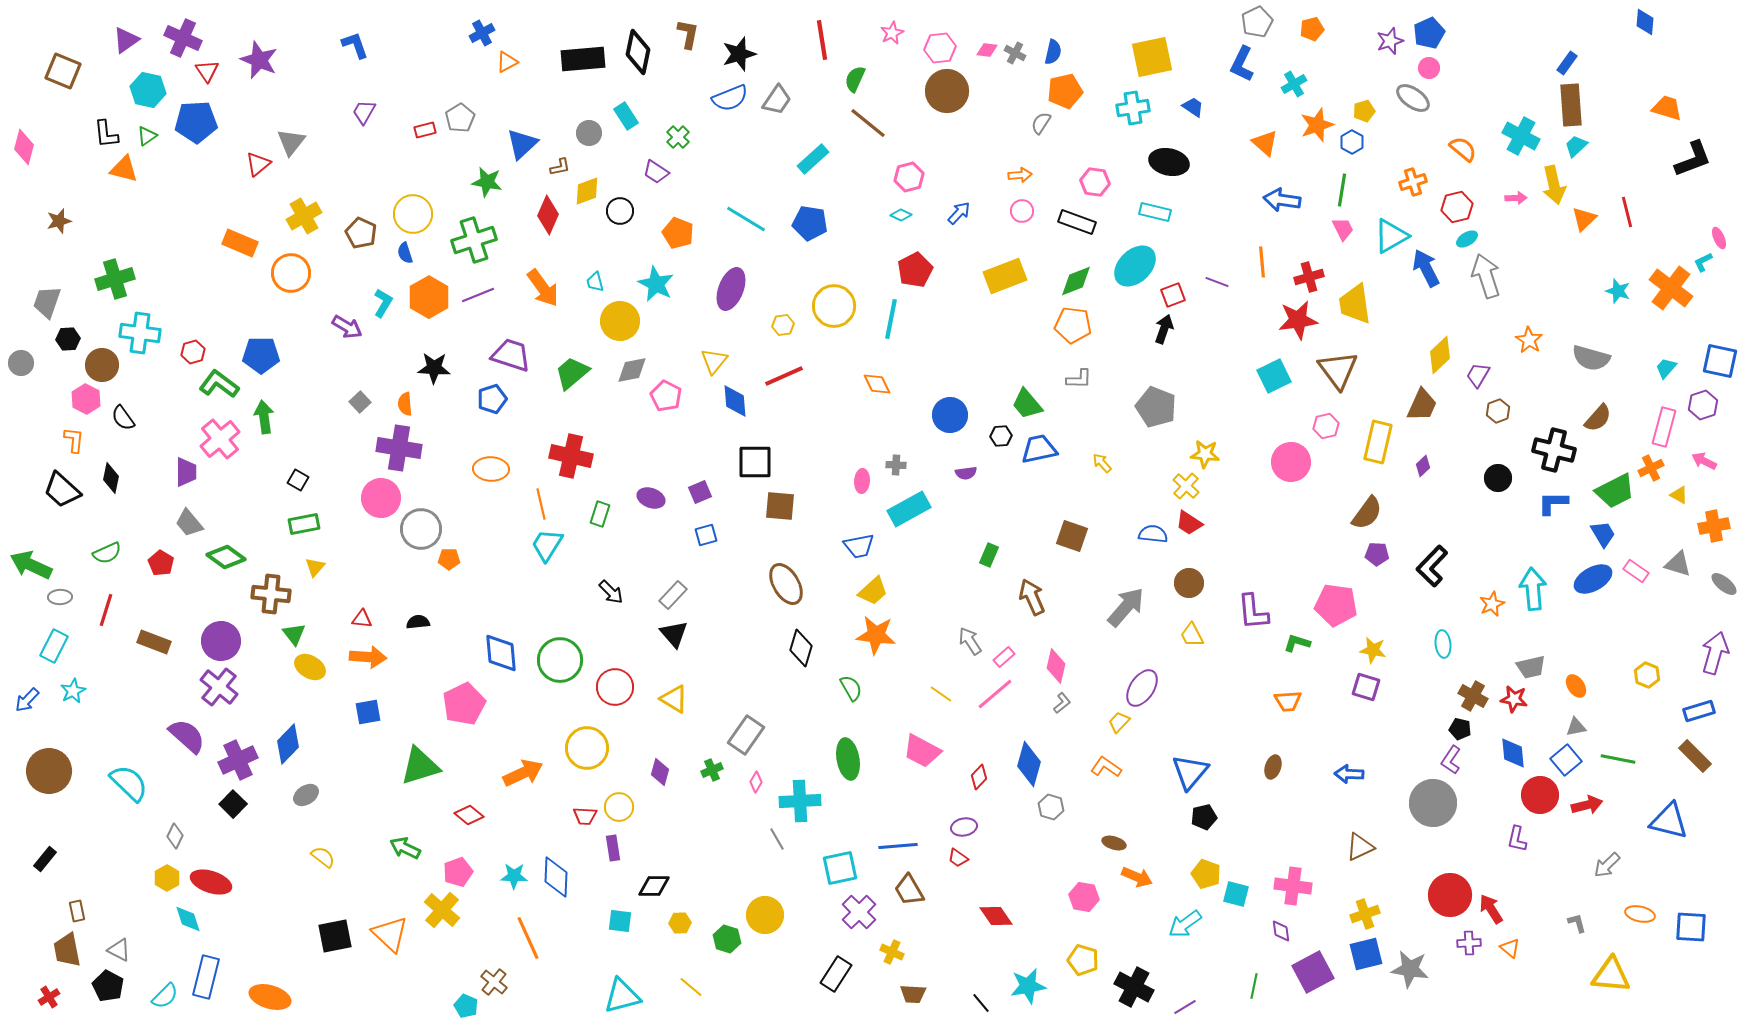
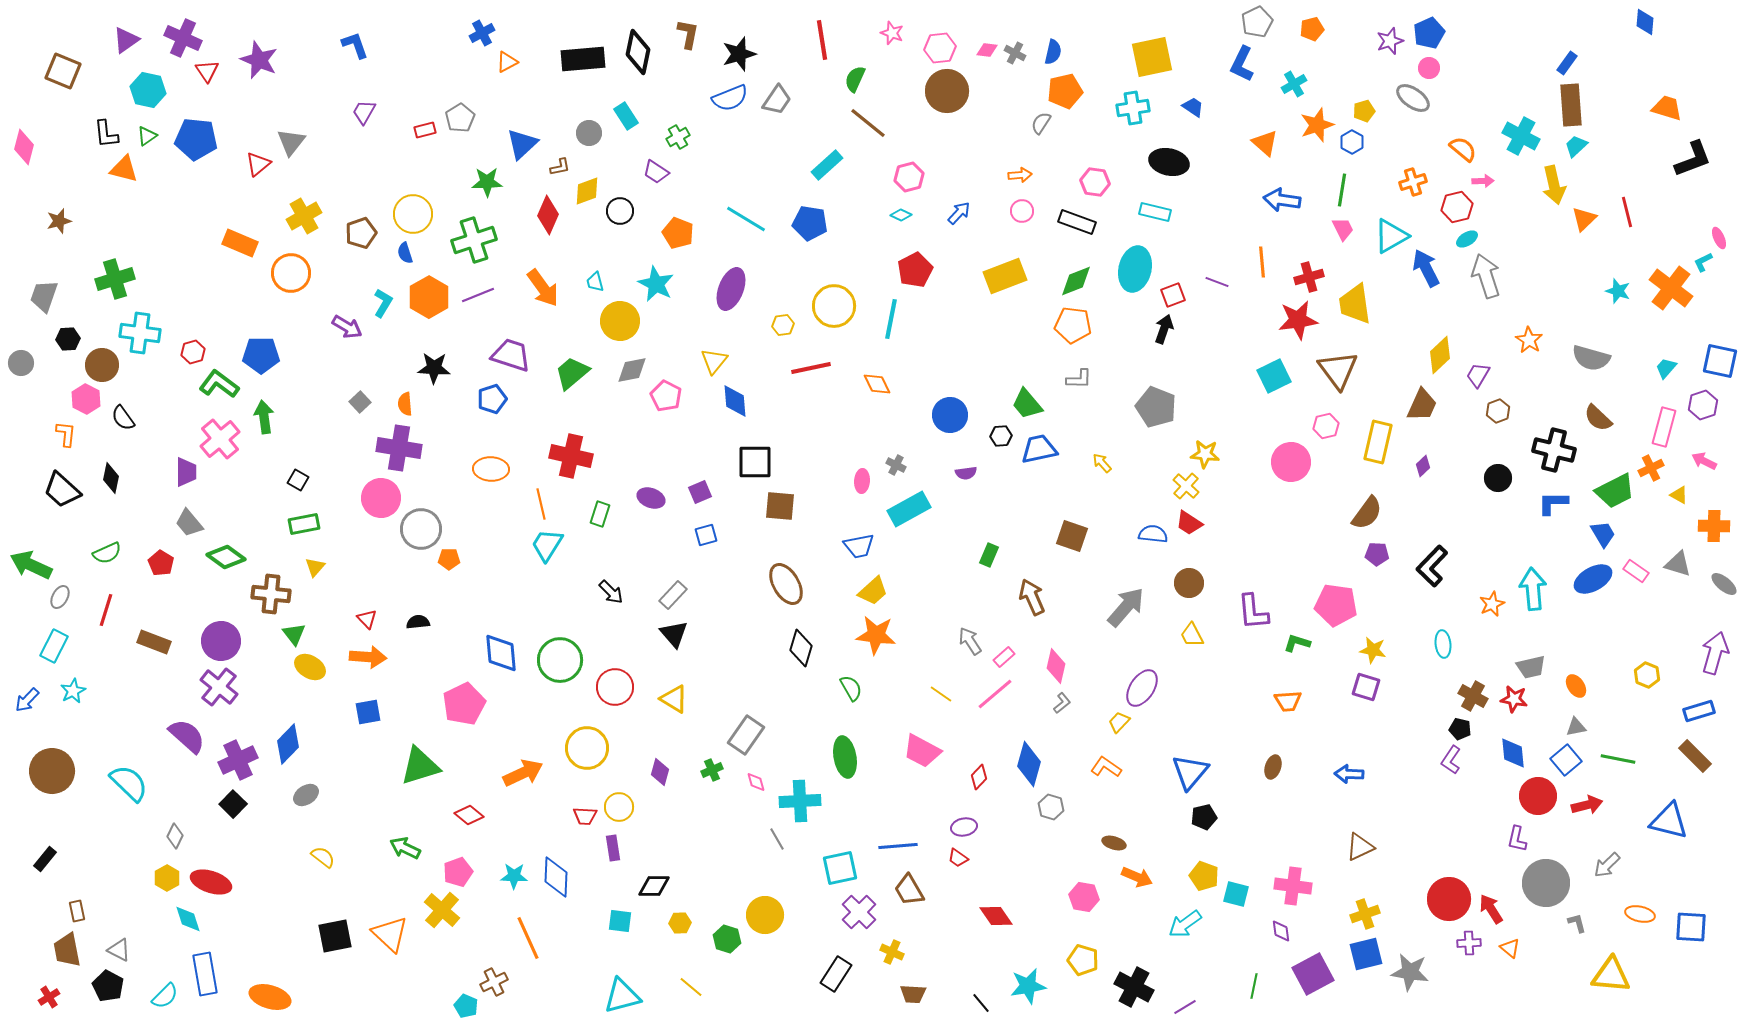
pink star at (892, 33): rotated 25 degrees counterclockwise
blue pentagon at (196, 122): moved 17 px down; rotated 9 degrees clockwise
green cross at (678, 137): rotated 15 degrees clockwise
cyan rectangle at (813, 159): moved 14 px right, 6 px down
green star at (487, 182): rotated 12 degrees counterclockwise
pink arrow at (1516, 198): moved 33 px left, 17 px up
brown pentagon at (361, 233): rotated 28 degrees clockwise
cyan ellipse at (1135, 266): moved 3 px down; rotated 33 degrees counterclockwise
gray trapezoid at (47, 302): moved 3 px left, 6 px up
red line at (784, 376): moved 27 px right, 8 px up; rotated 12 degrees clockwise
brown semicircle at (1598, 418): rotated 92 degrees clockwise
orange L-shape at (74, 440): moved 8 px left, 6 px up
gray cross at (896, 465): rotated 24 degrees clockwise
orange cross at (1714, 526): rotated 12 degrees clockwise
gray ellipse at (60, 597): rotated 60 degrees counterclockwise
red triangle at (362, 619): moved 5 px right; rotated 40 degrees clockwise
green ellipse at (848, 759): moved 3 px left, 2 px up
brown circle at (49, 771): moved 3 px right
pink diamond at (756, 782): rotated 45 degrees counterclockwise
red circle at (1540, 795): moved 2 px left, 1 px down
gray circle at (1433, 803): moved 113 px right, 80 px down
yellow pentagon at (1206, 874): moved 2 px left, 2 px down
red circle at (1450, 895): moved 1 px left, 4 px down
gray star at (1410, 969): moved 3 px down
purple square at (1313, 972): moved 2 px down
blue rectangle at (206, 977): moved 1 px left, 3 px up; rotated 24 degrees counterclockwise
brown cross at (494, 982): rotated 24 degrees clockwise
